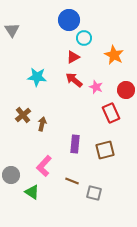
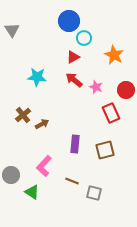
blue circle: moved 1 px down
brown arrow: rotated 48 degrees clockwise
